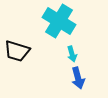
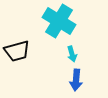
black trapezoid: rotated 32 degrees counterclockwise
blue arrow: moved 2 px left, 2 px down; rotated 20 degrees clockwise
